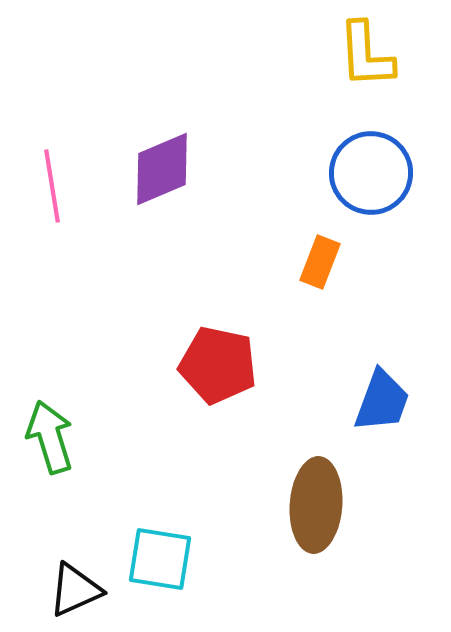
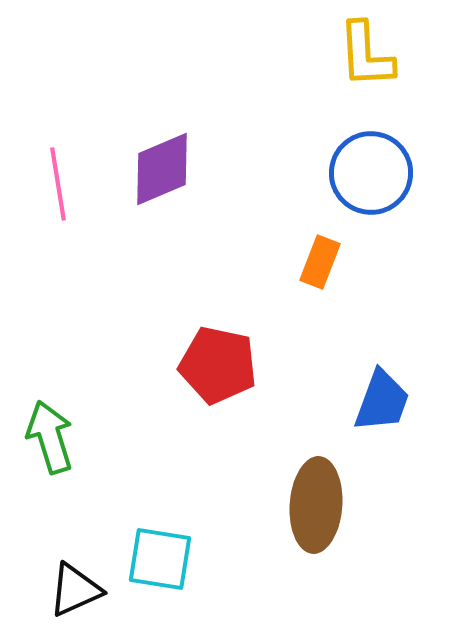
pink line: moved 6 px right, 2 px up
